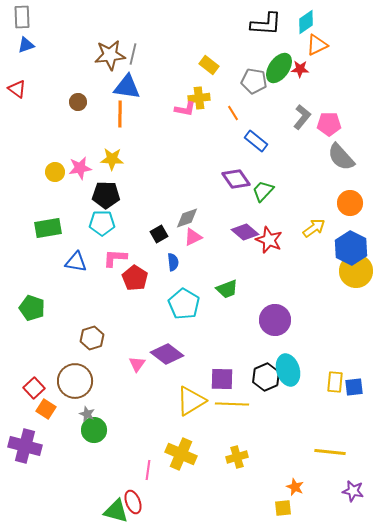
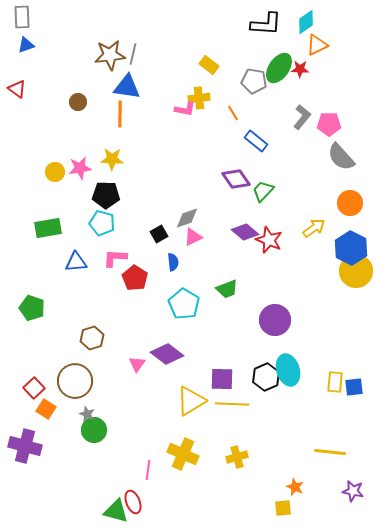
cyan pentagon at (102, 223): rotated 15 degrees clockwise
blue triangle at (76, 262): rotated 15 degrees counterclockwise
yellow cross at (181, 454): moved 2 px right
